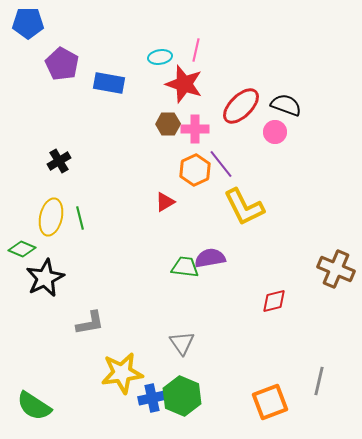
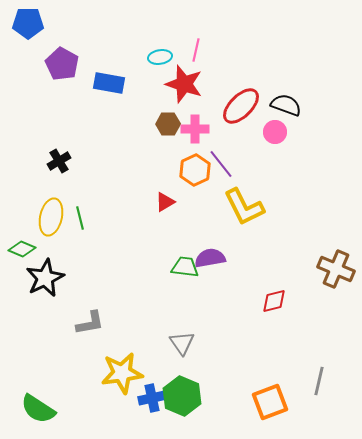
green semicircle: moved 4 px right, 3 px down
